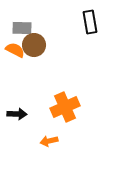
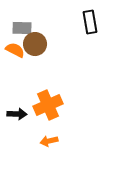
brown circle: moved 1 px right, 1 px up
orange cross: moved 17 px left, 2 px up
